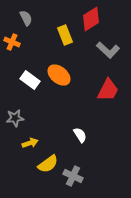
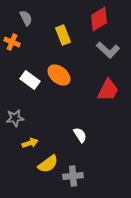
red diamond: moved 8 px right
yellow rectangle: moved 2 px left
gray cross: rotated 30 degrees counterclockwise
